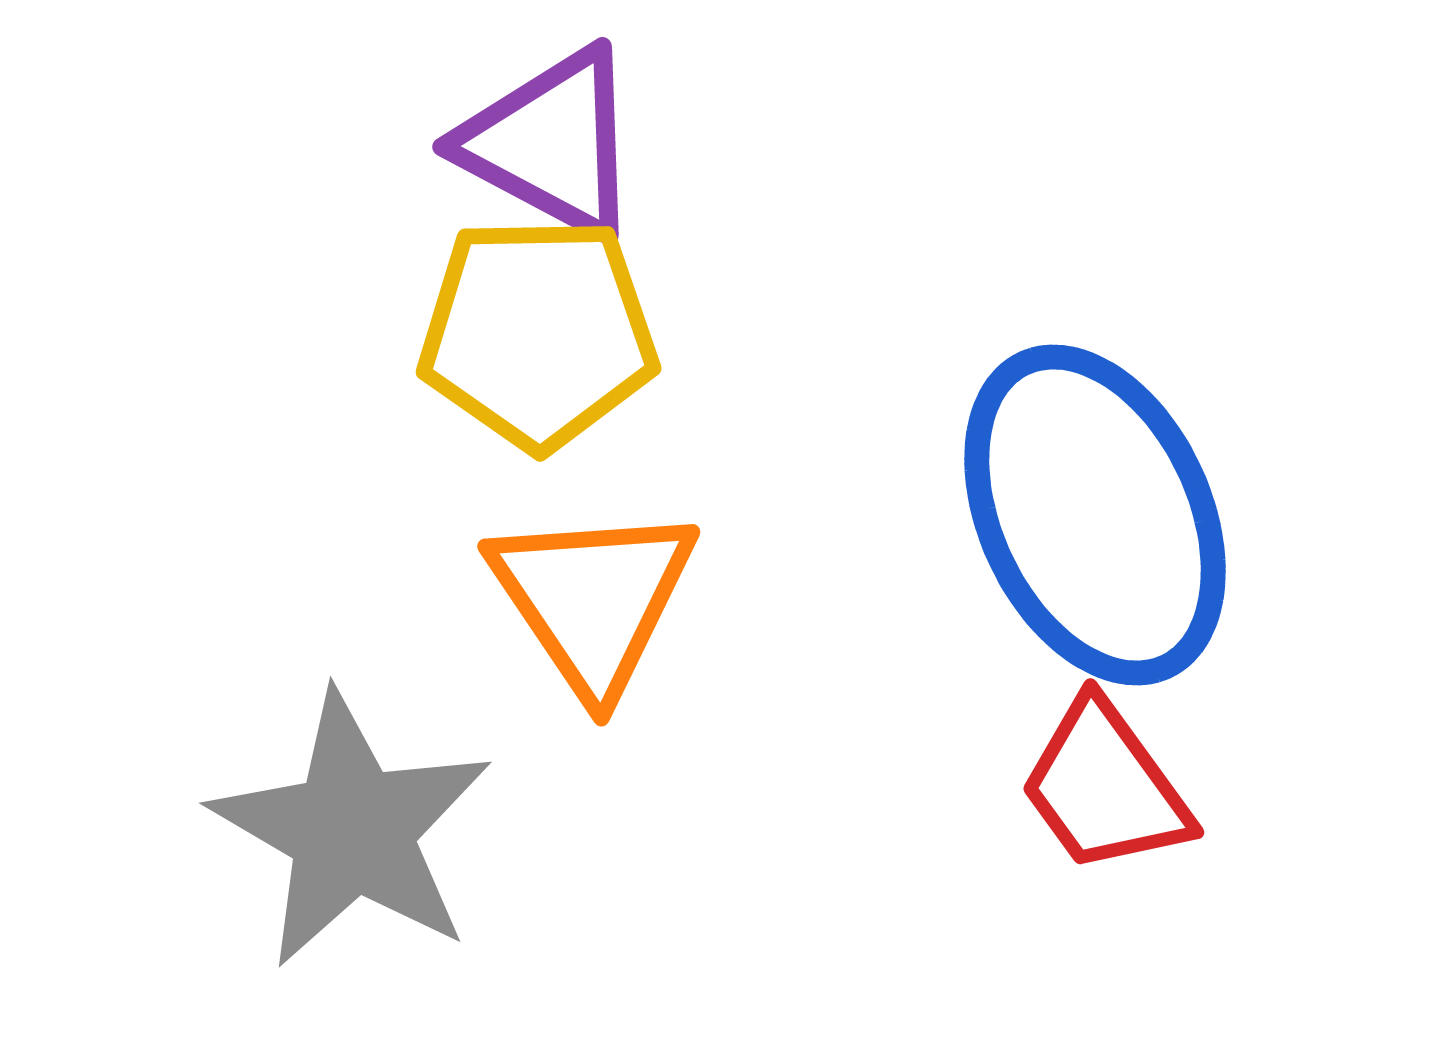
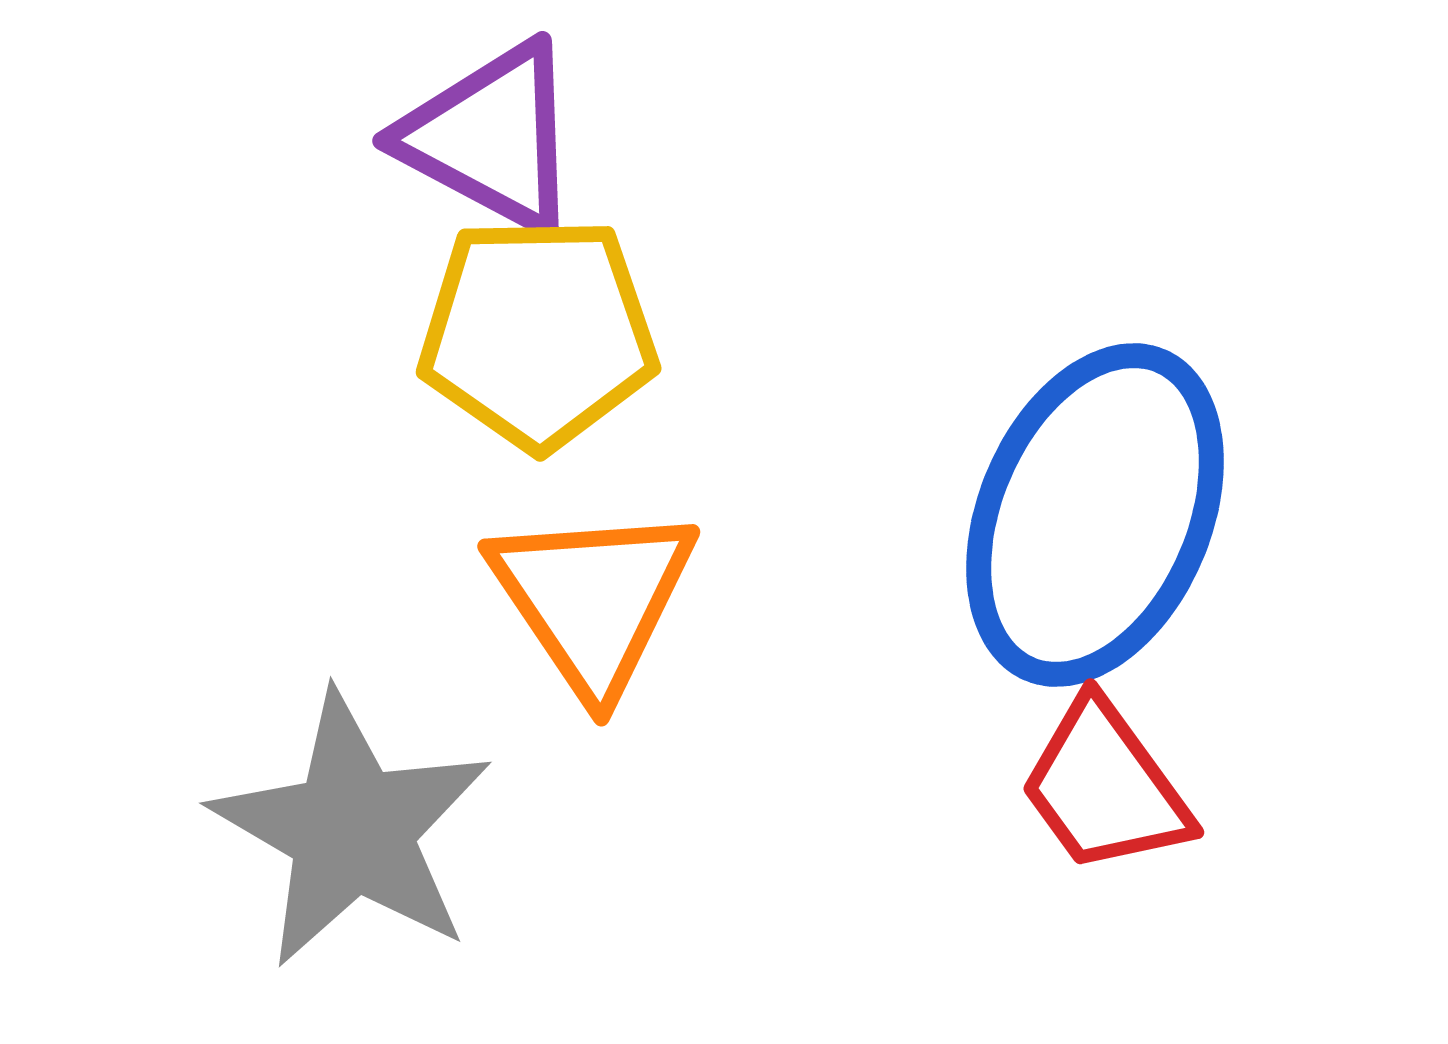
purple triangle: moved 60 px left, 6 px up
blue ellipse: rotated 48 degrees clockwise
